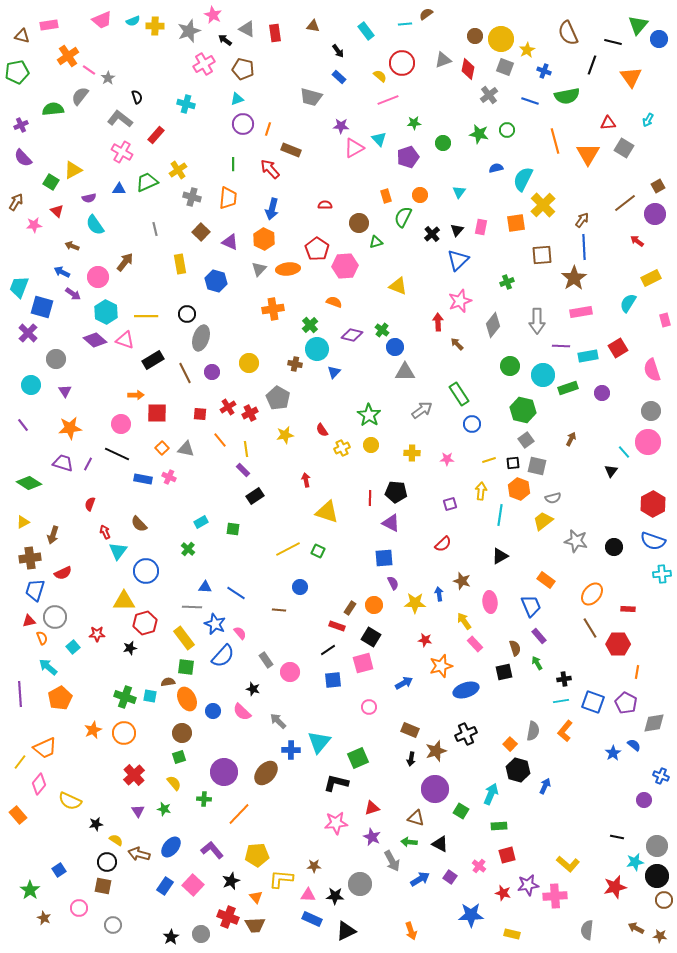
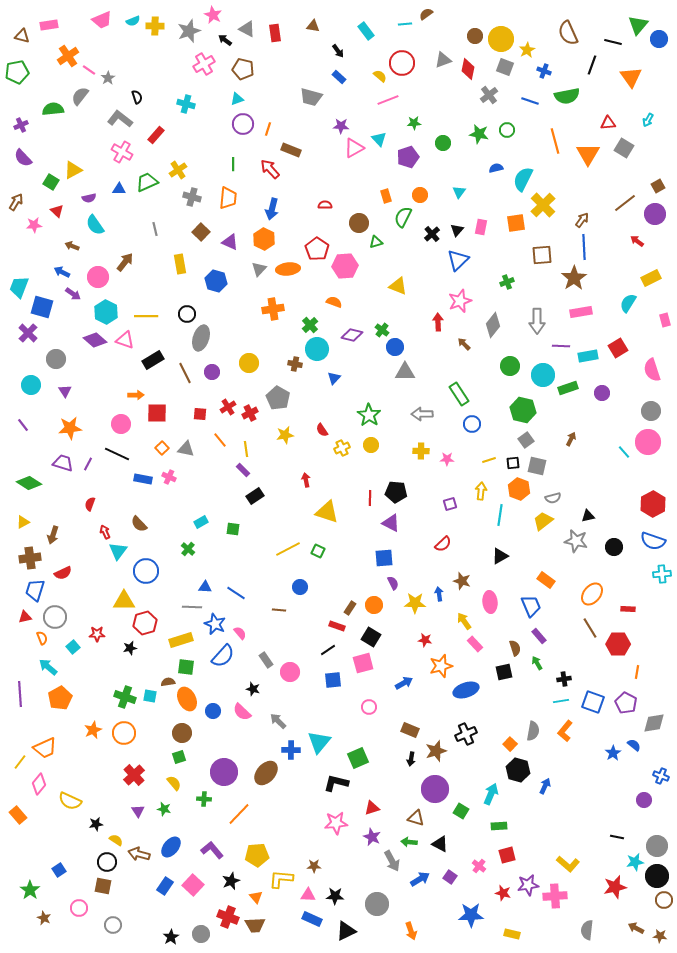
brown arrow at (457, 344): moved 7 px right
blue triangle at (334, 372): moved 6 px down
gray arrow at (422, 410): moved 4 px down; rotated 145 degrees counterclockwise
yellow cross at (412, 453): moved 9 px right, 2 px up
black triangle at (611, 471): moved 23 px left, 45 px down; rotated 40 degrees clockwise
red triangle at (29, 621): moved 4 px left, 4 px up
yellow rectangle at (184, 638): moved 3 px left, 2 px down; rotated 70 degrees counterclockwise
gray circle at (360, 884): moved 17 px right, 20 px down
